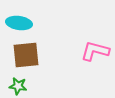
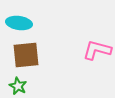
pink L-shape: moved 2 px right, 1 px up
green star: rotated 18 degrees clockwise
